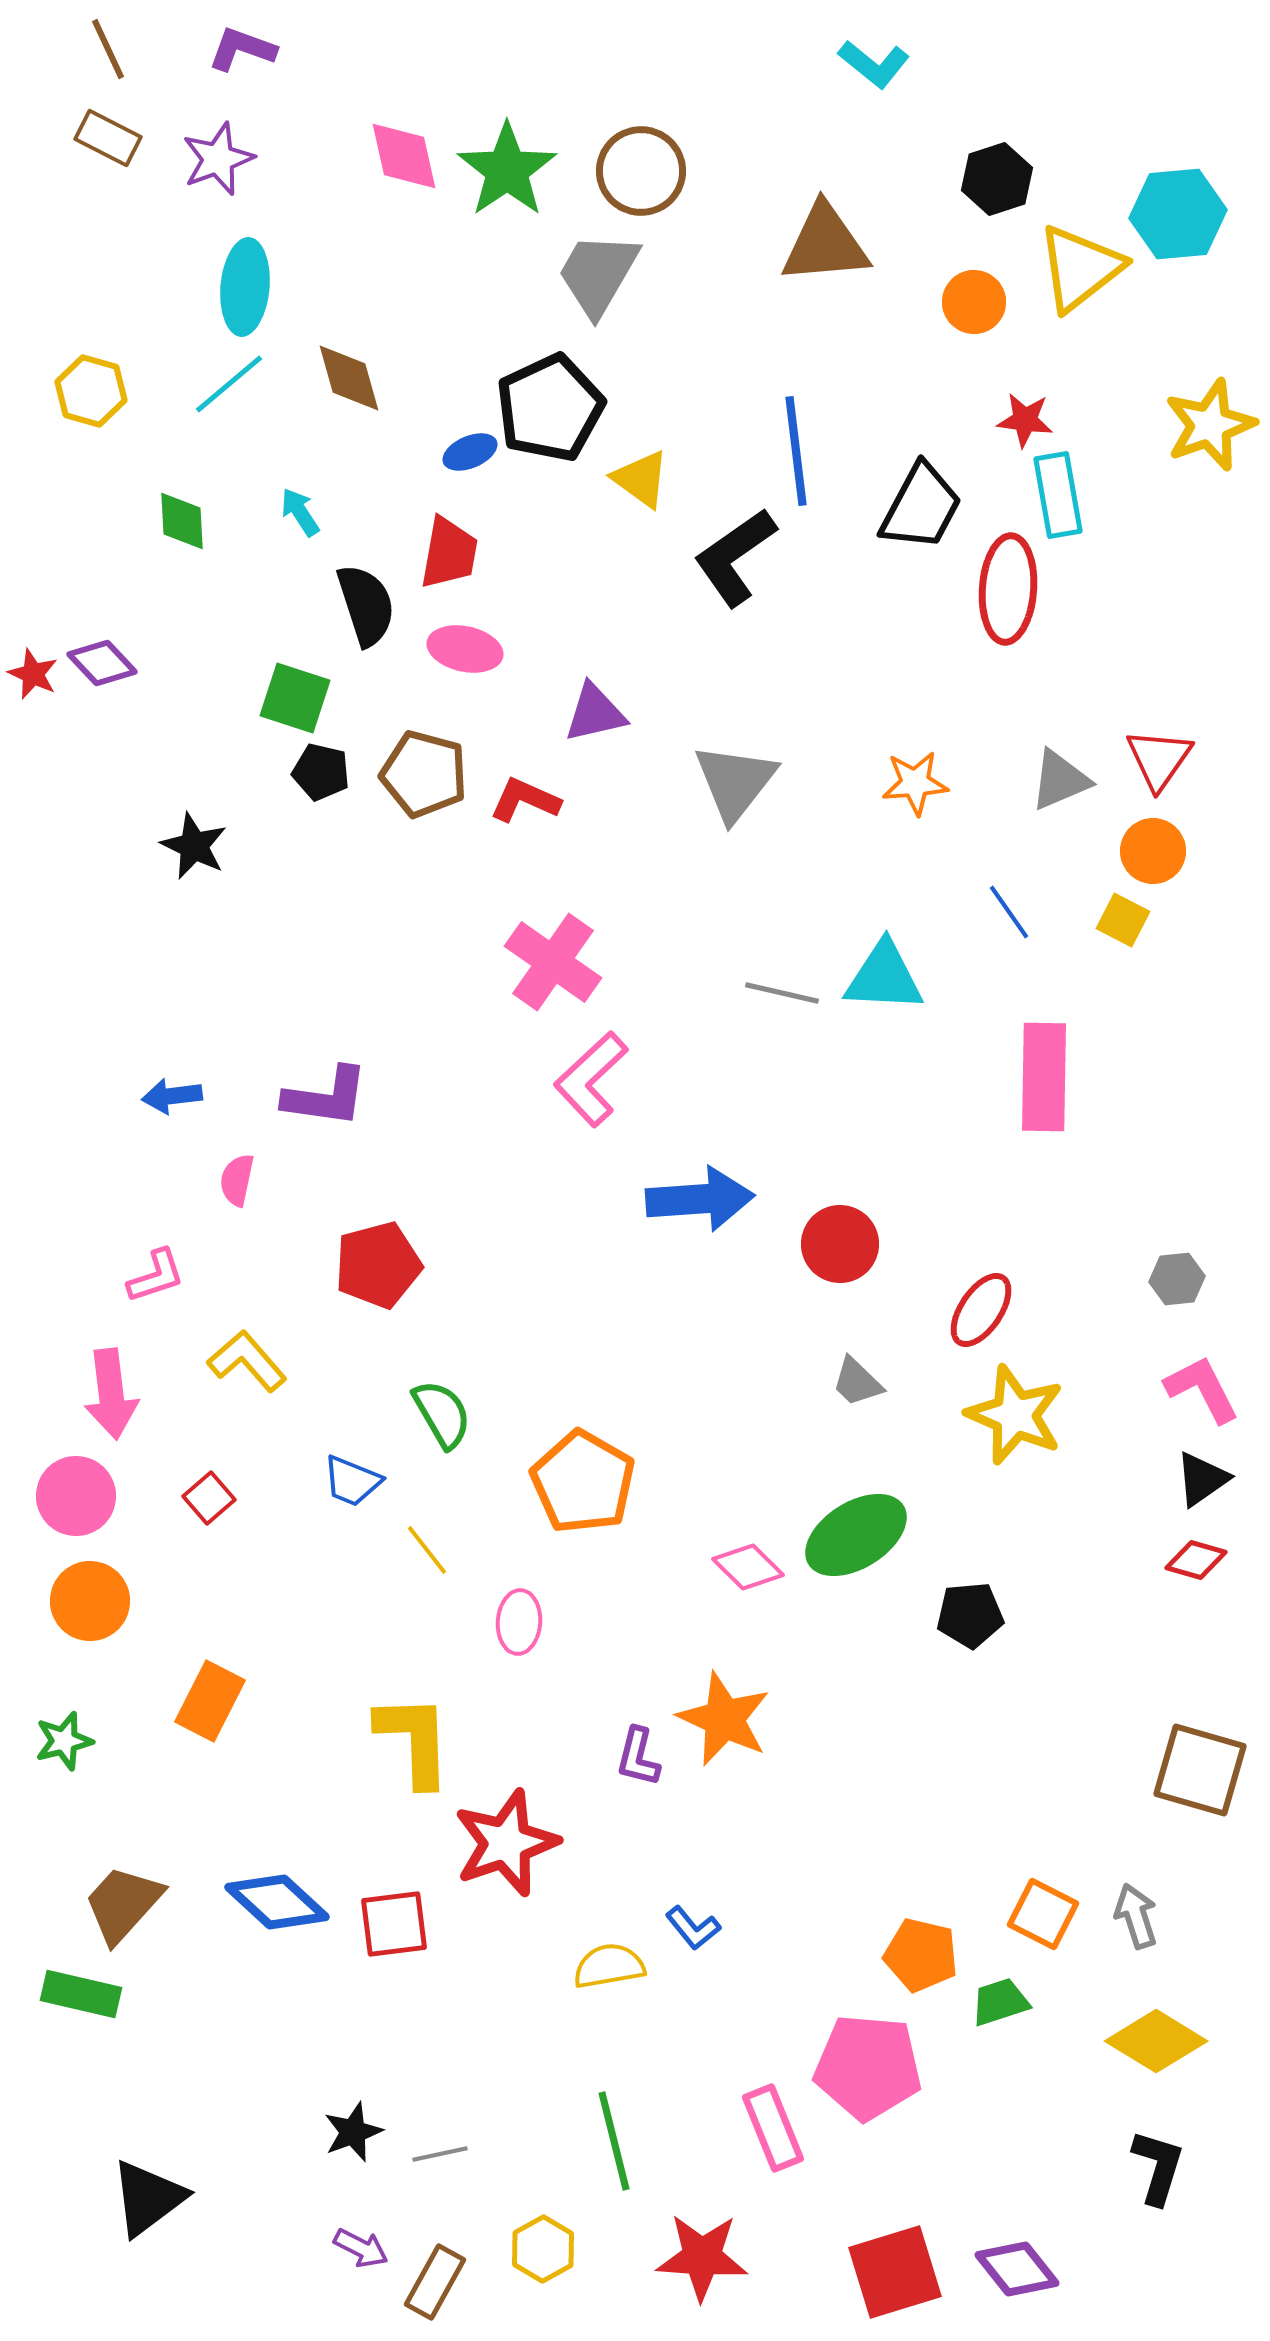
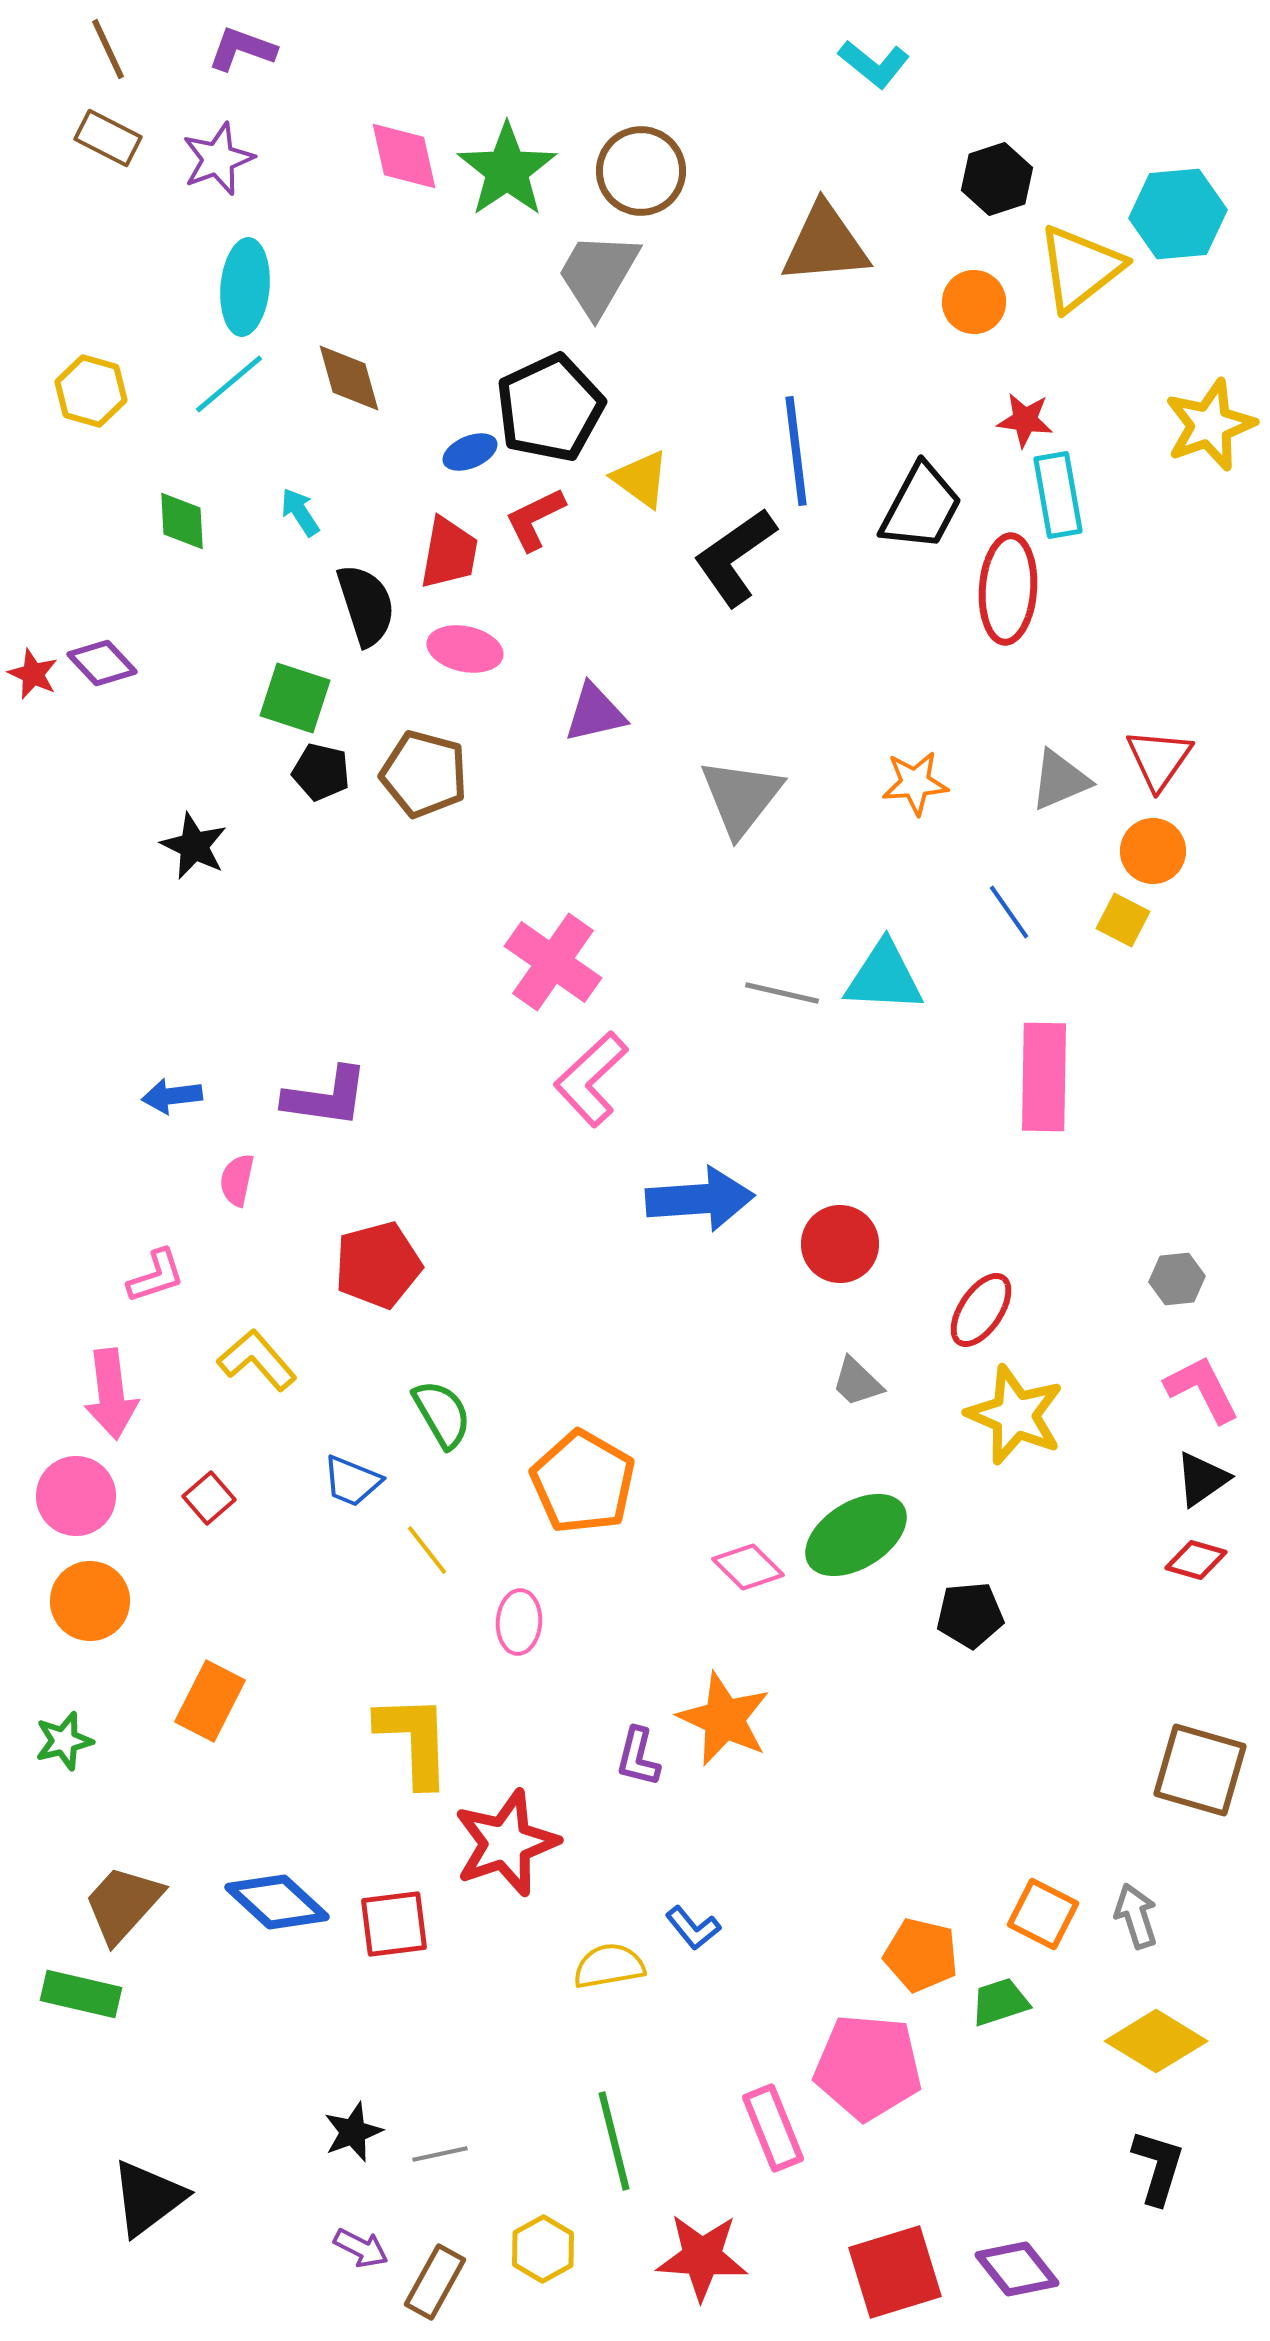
gray triangle at (735, 782): moved 6 px right, 15 px down
red L-shape at (525, 800): moved 10 px right, 281 px up; rotated 50 degrees counterclockwise
yellow L-shape at (247, 1361): moved 10 px right, 1 px up
